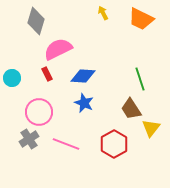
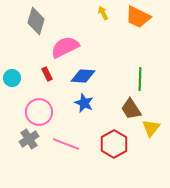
orange trapezoid: moved 3 px left, 2 px up
pink semicircle: moved 7 px right, 2 px up
green line: rotated 20 degrees clockwise
